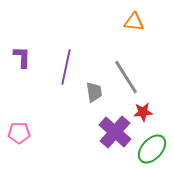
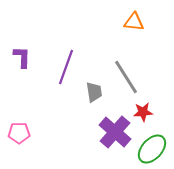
purple line: rotated 8 degrees clockwise
